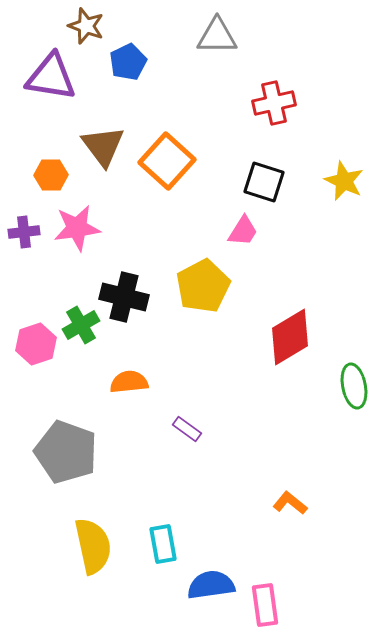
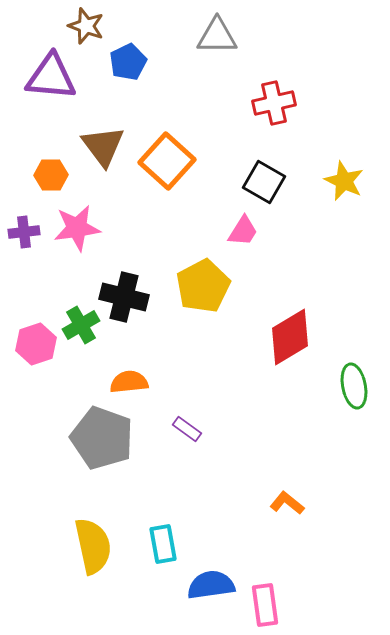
purple triangle: rotated 4 degrees counterclockwise
black square: rotated 12 degrees clockwise
gray pentagon: moved 36 px right, 14 px up
orange L-shape: moved 3 px left
